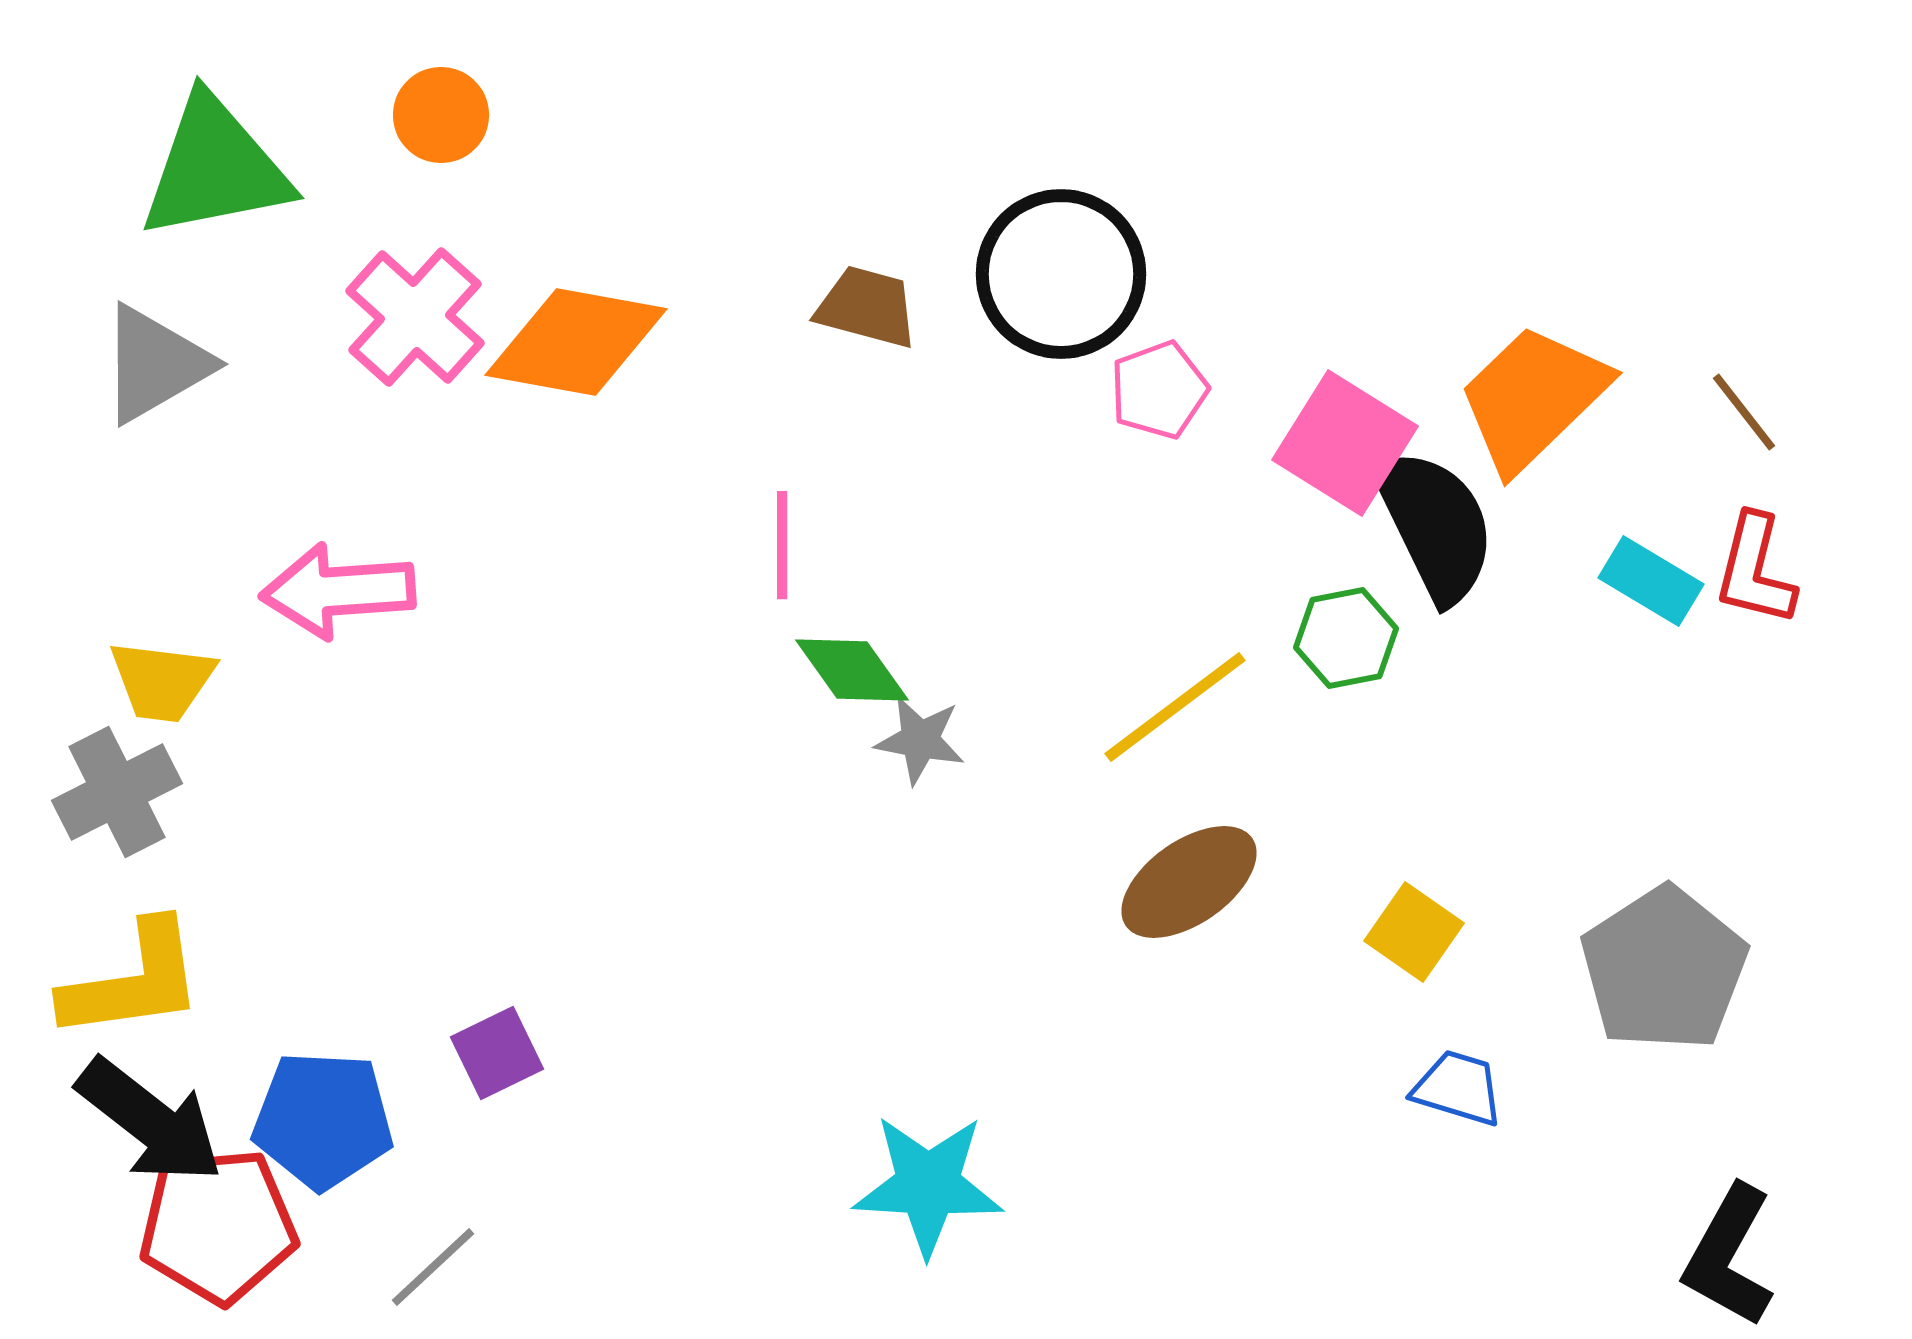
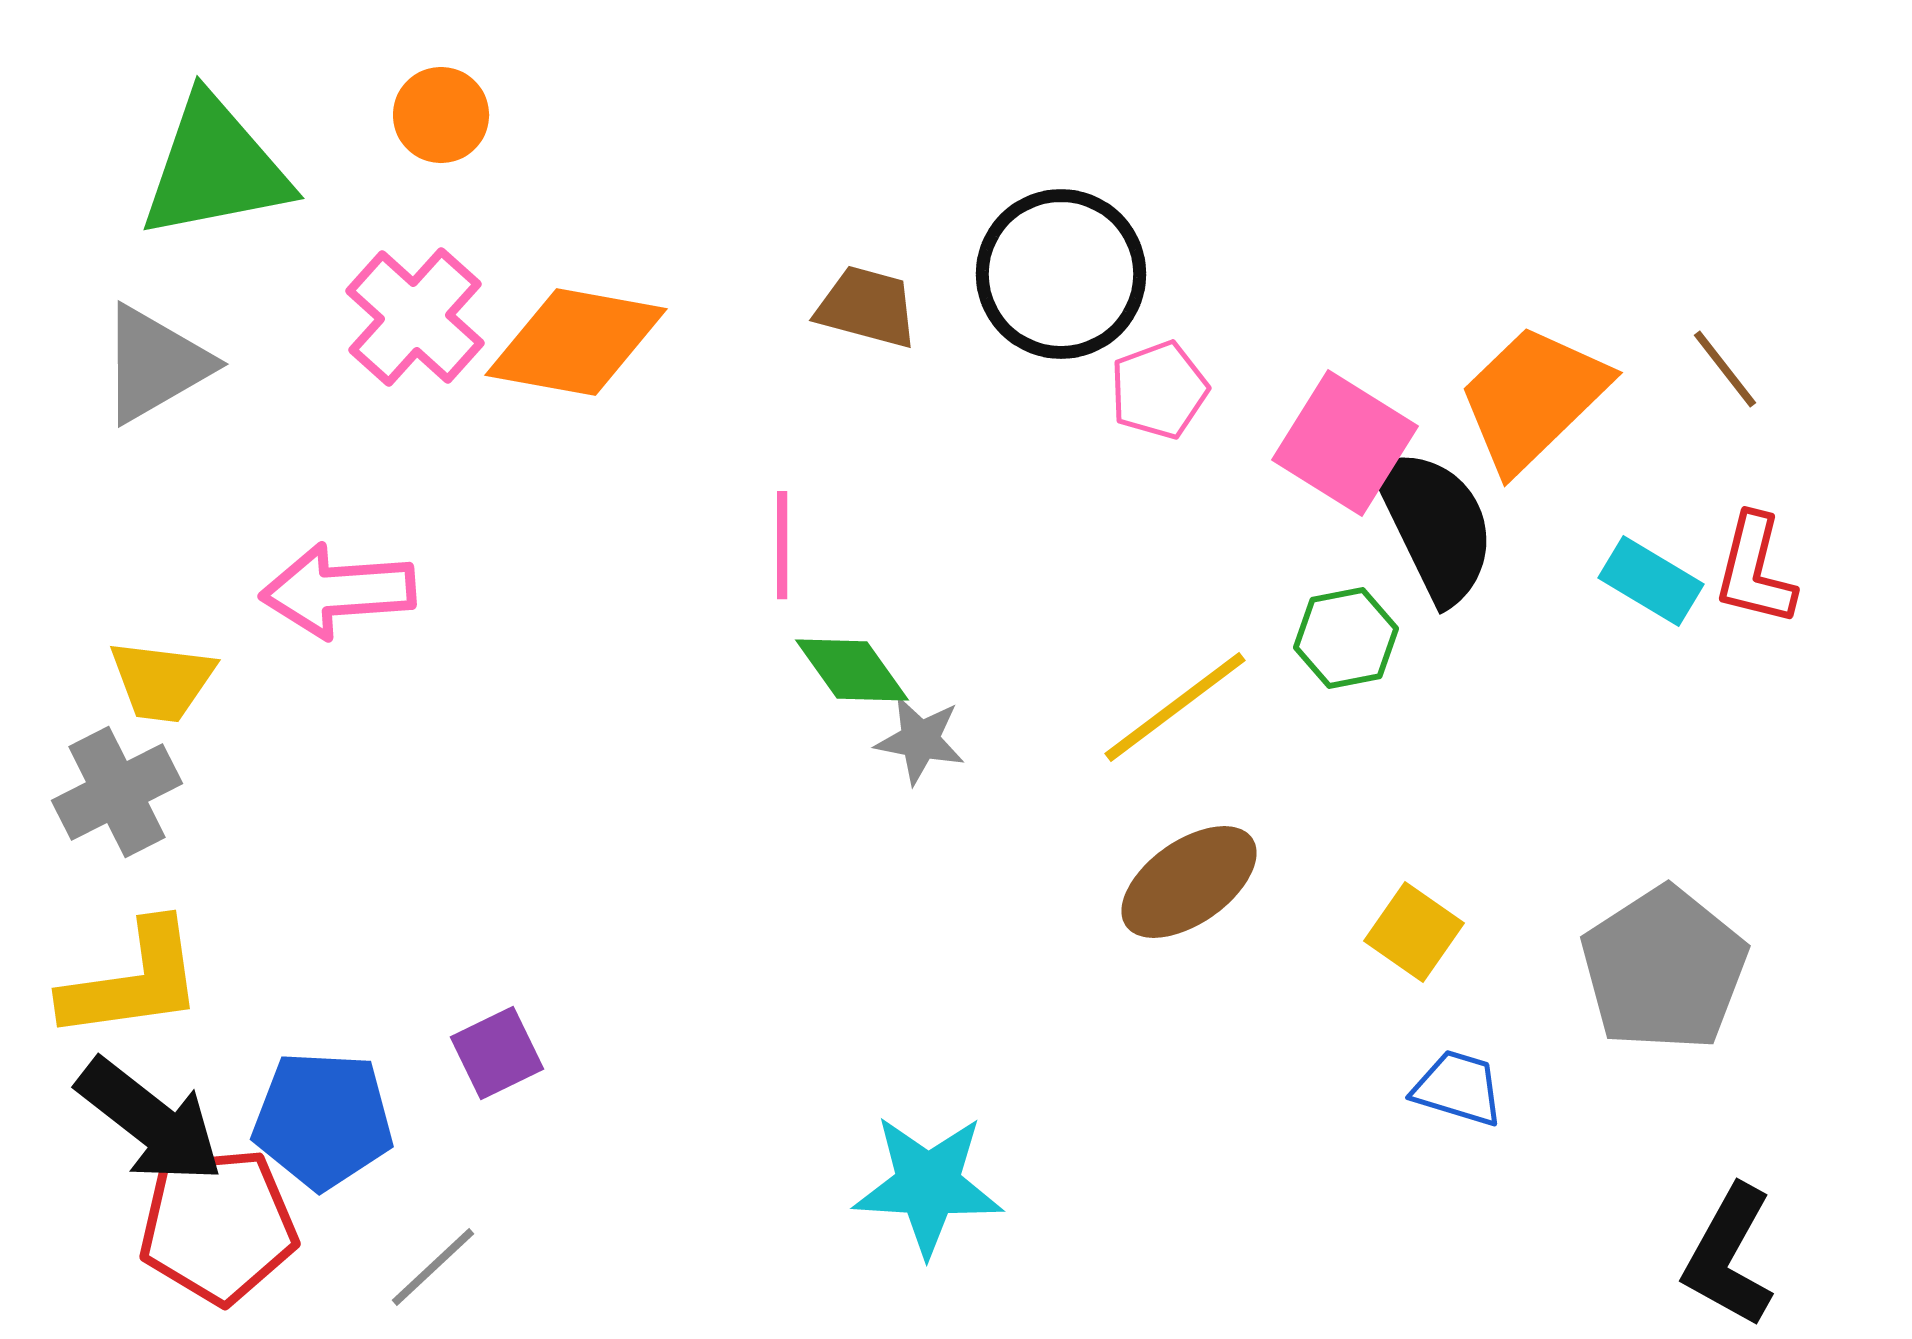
brown line: moved 19 px left, 43 px up
